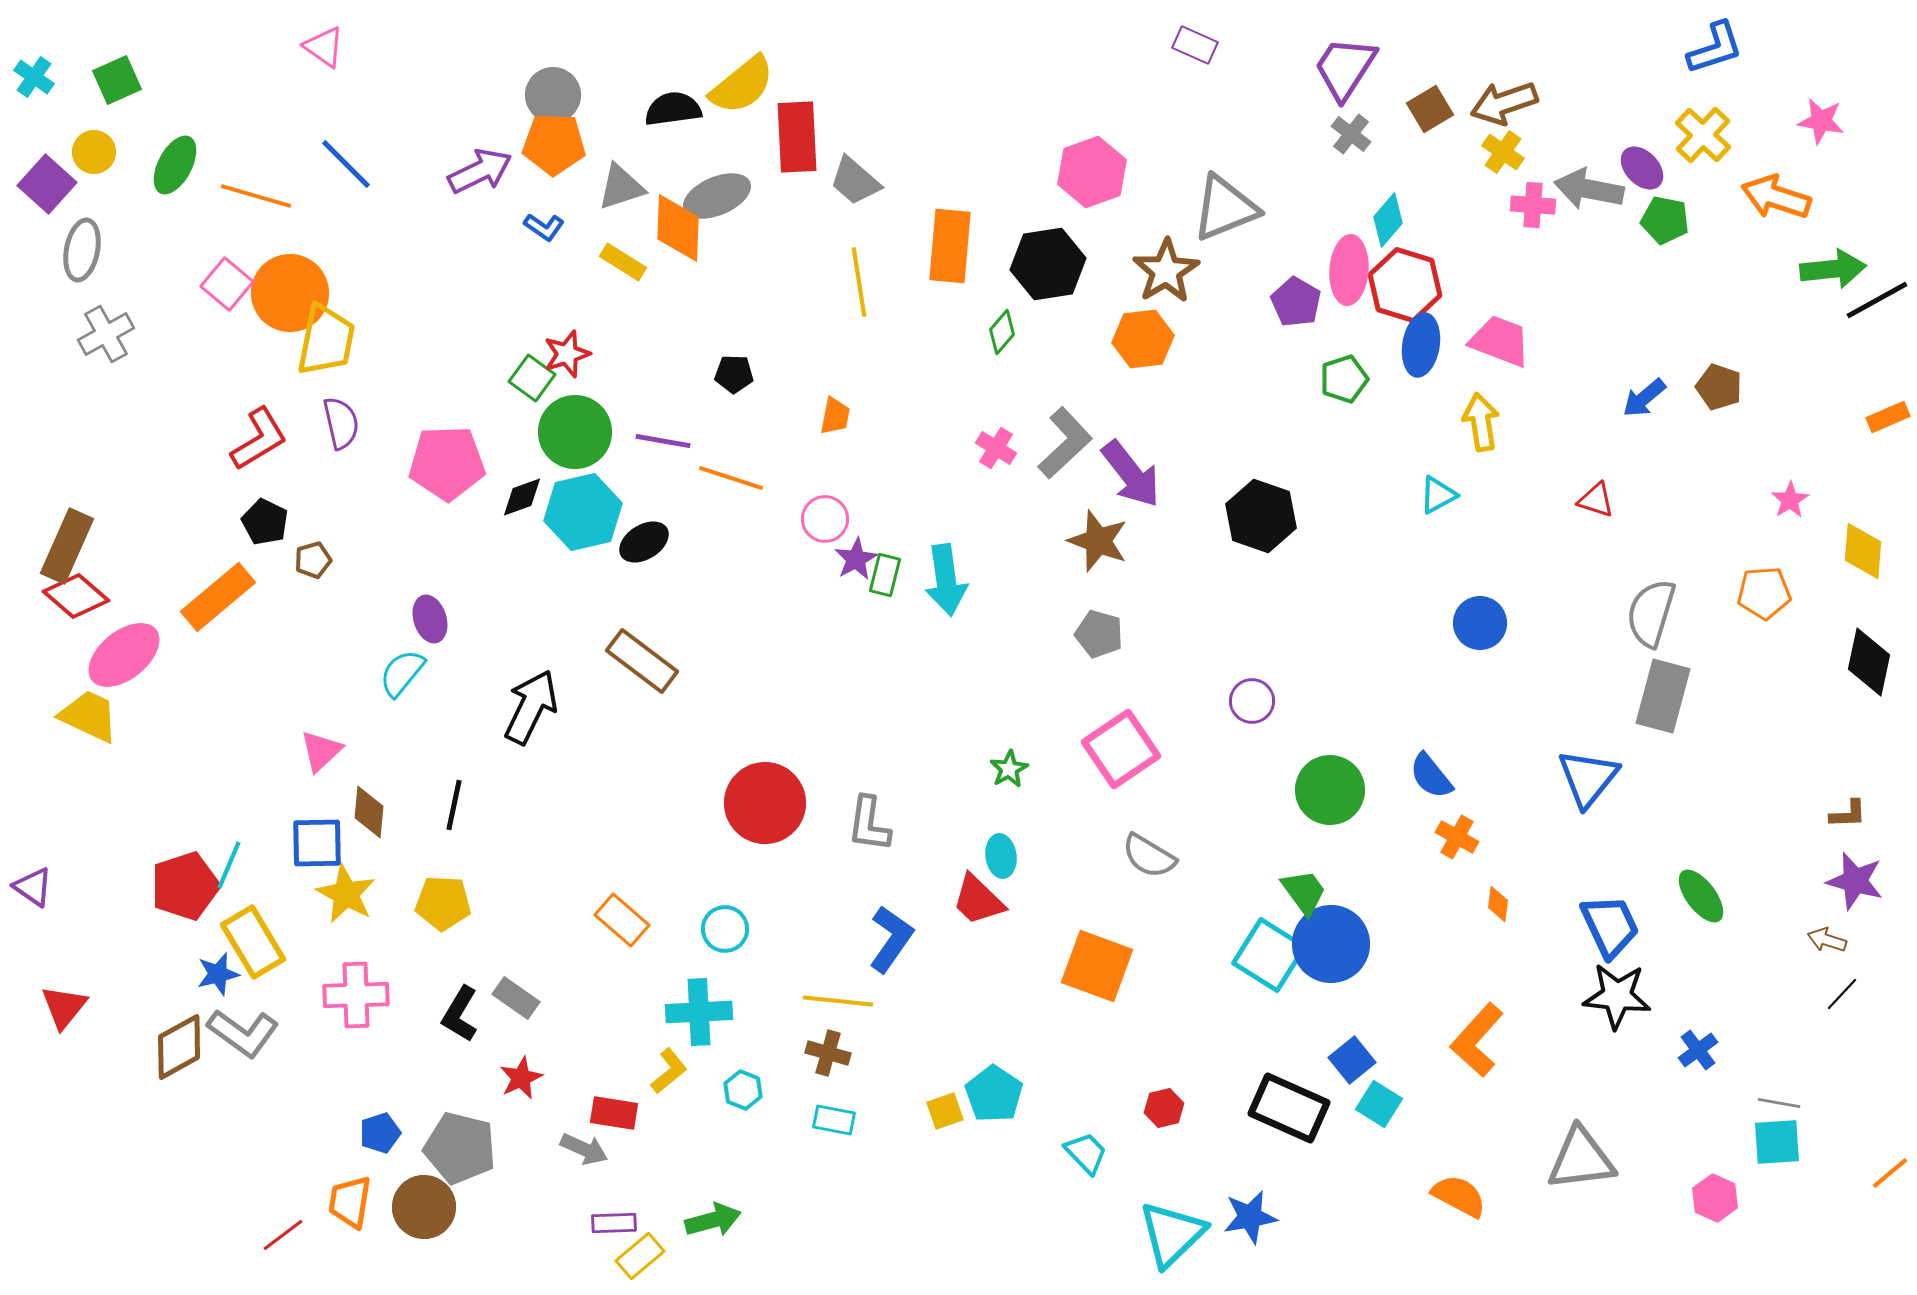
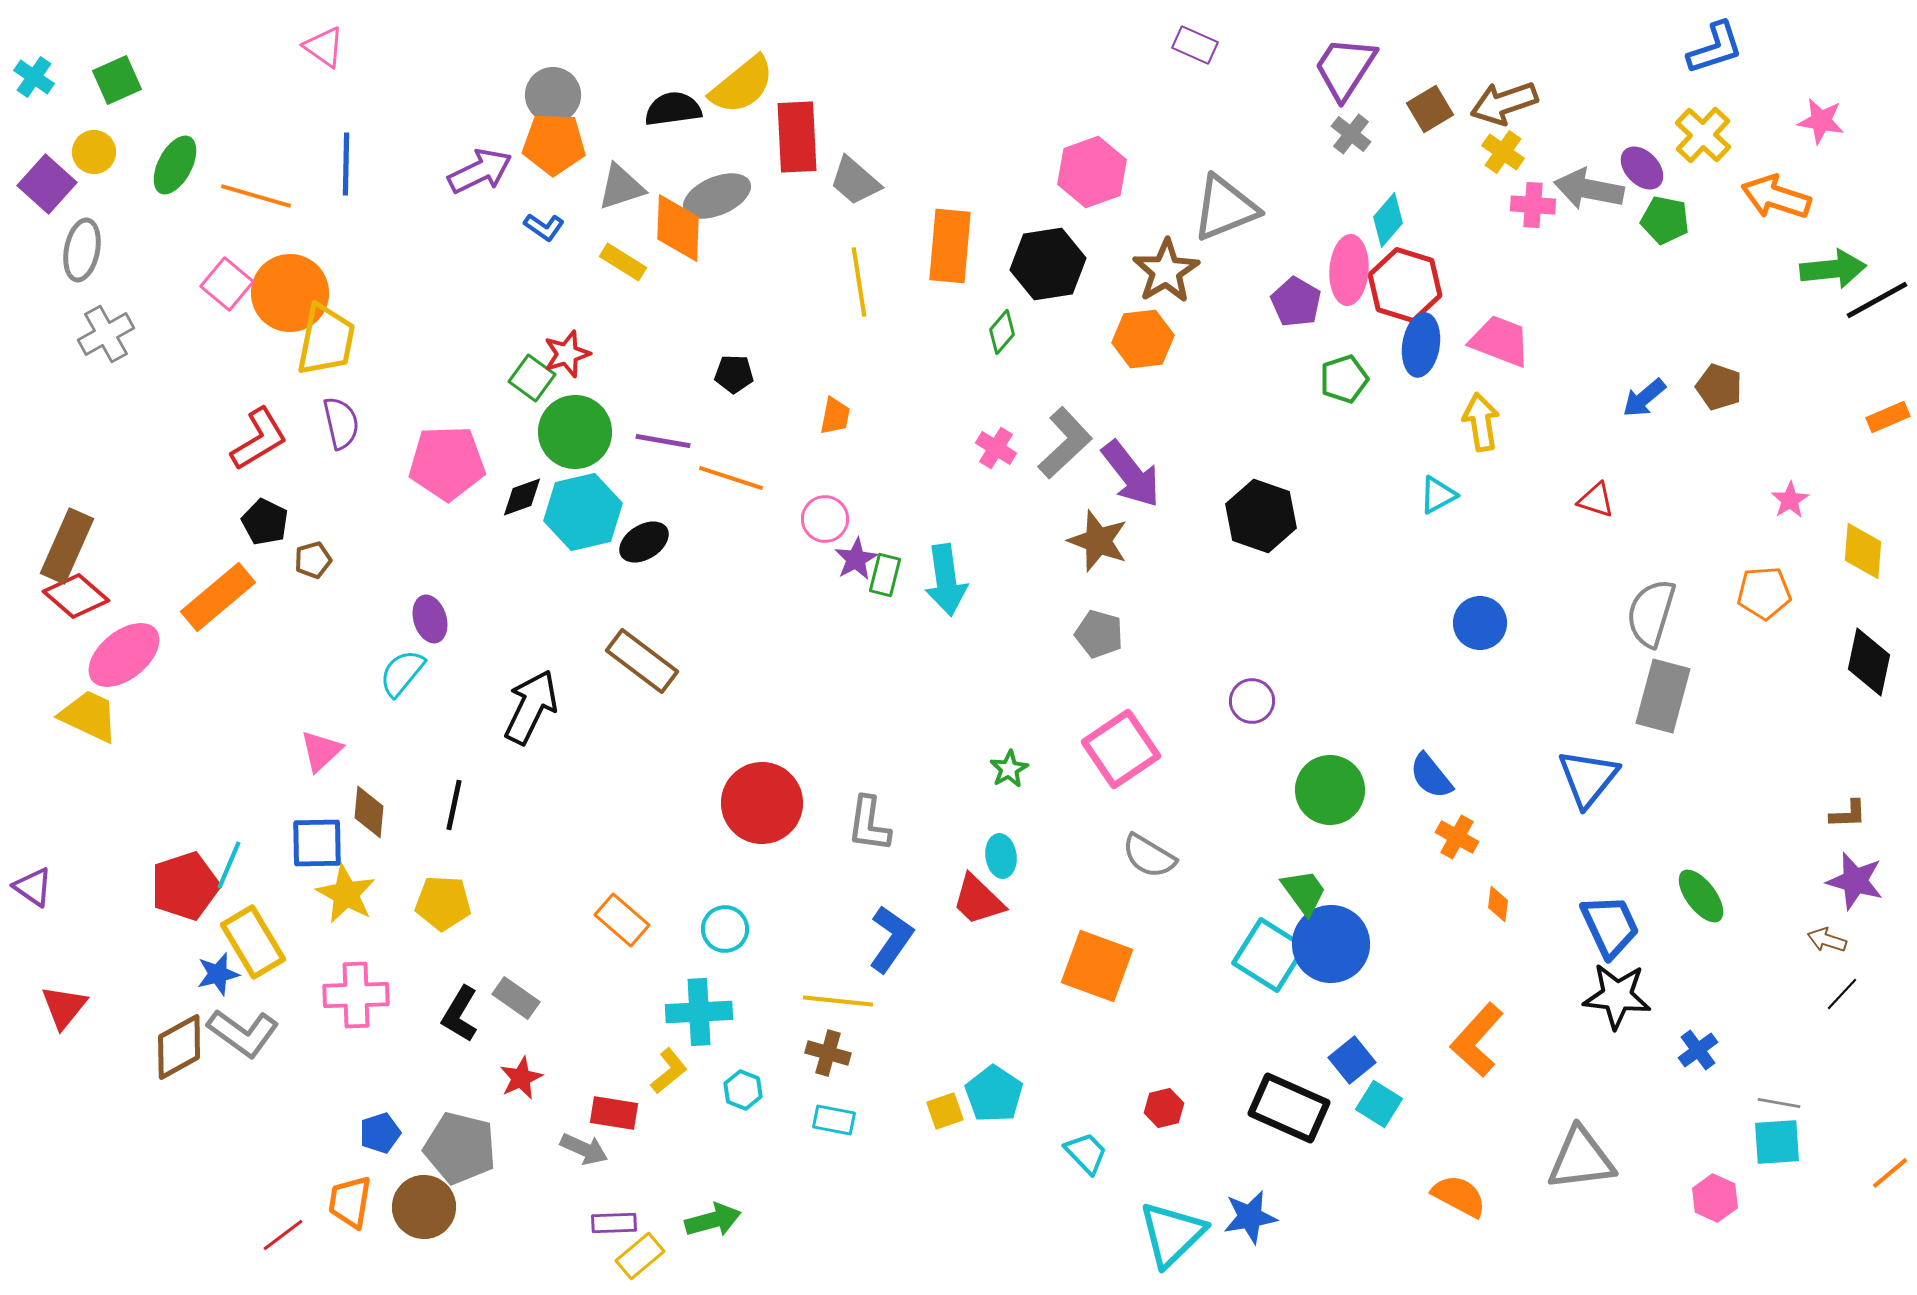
blue line at (346, 164): rotated 46 degrees clockwise
red circle at (765, 803): moved 3 px left
